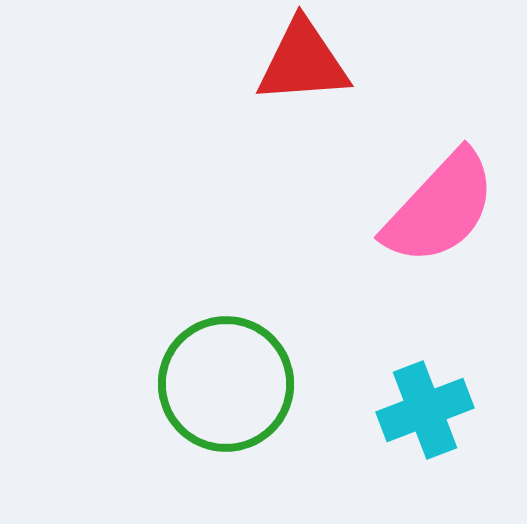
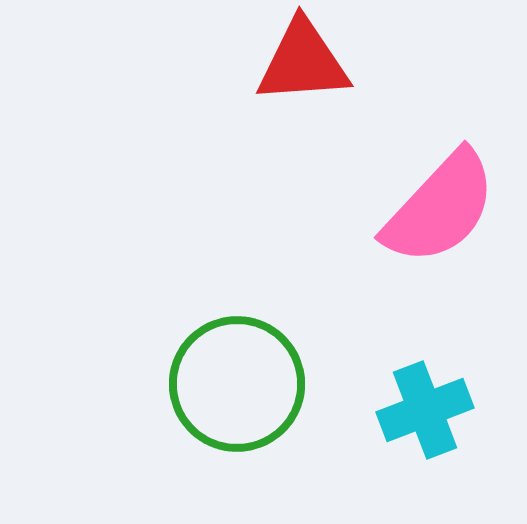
green circle: moved 11 px right
